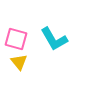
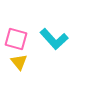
cyan L-shape: rotated 12 degrees counterclockwise
